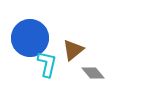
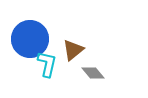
blue circle: moved 1 px down
